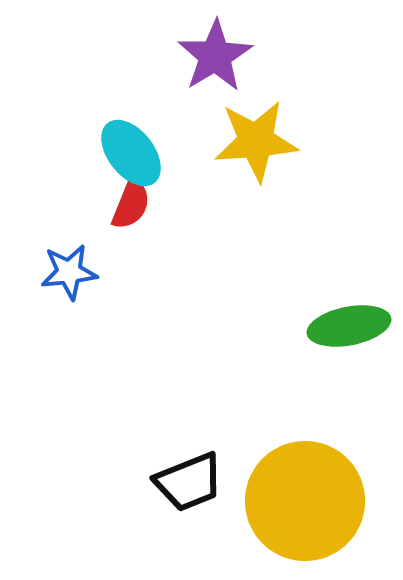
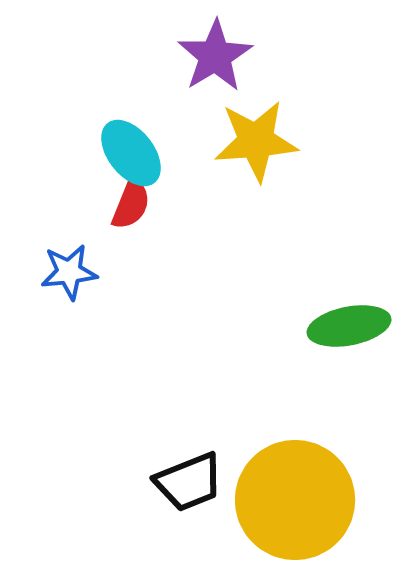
yellow circle: moved 10 px left, 1 px up
